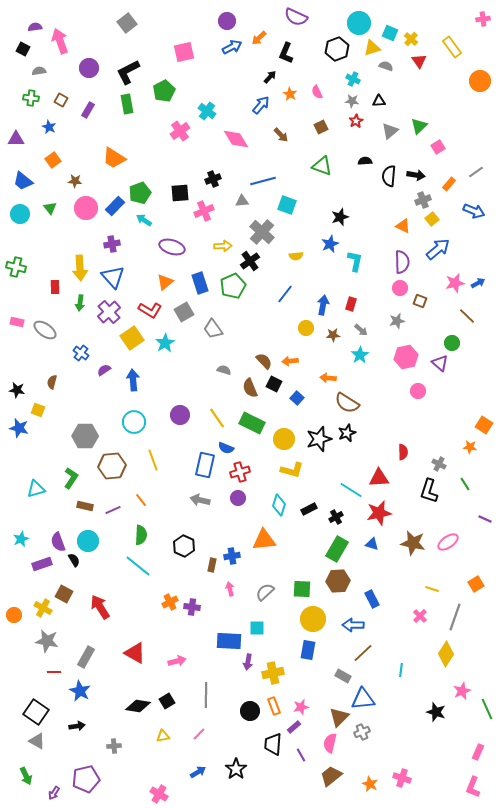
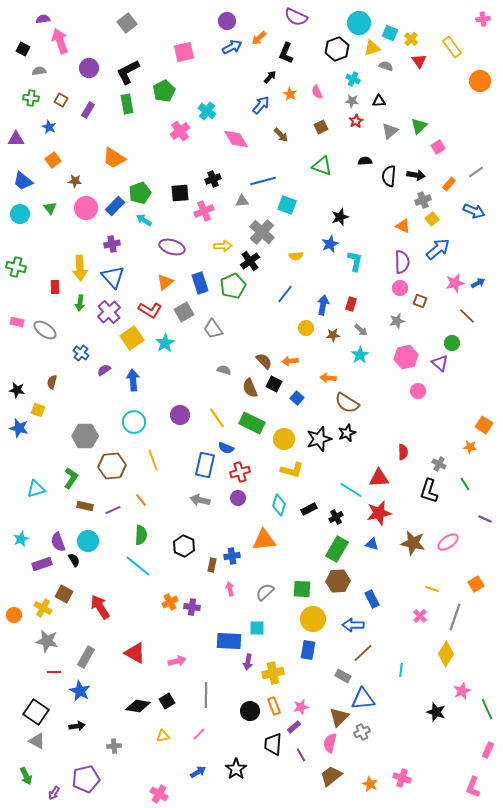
purple semicircle at (35, 27): moved 8 px right, 8 px up
pink rectangle at (478, 752): moved 10 px right, 2 px up
